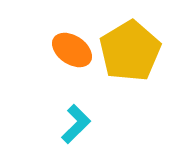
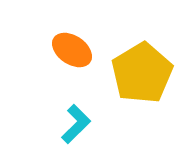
yellow pentagon: moved 12 px right, 22 px down
